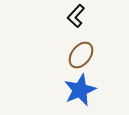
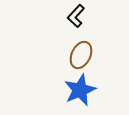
brown ellipse: rotated 12 degrees counterclockwise
